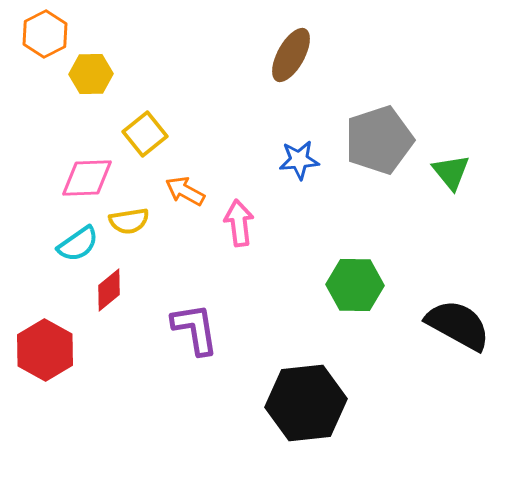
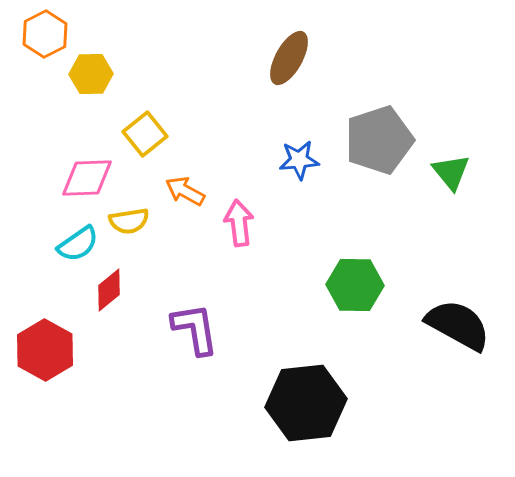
brown ellipse: moved 2 px left, 3 px down
